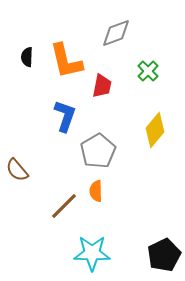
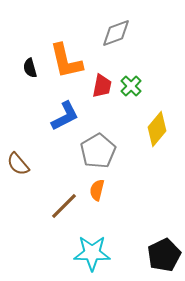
black semicircle: moved 3 px right, 11 px down; rotated 18 degrees counterclockwise
green cross: moved 17 px left, 15 px down
blue L-shape: rotated 44 degrees clockwise
yellow diamond: moved 2 px right, 1 px up
brown semicircle: moved 1 px right, 6 px up
orange semicircle: moved 1 px right, 1 px up; rotated 15 degrees clockwise
